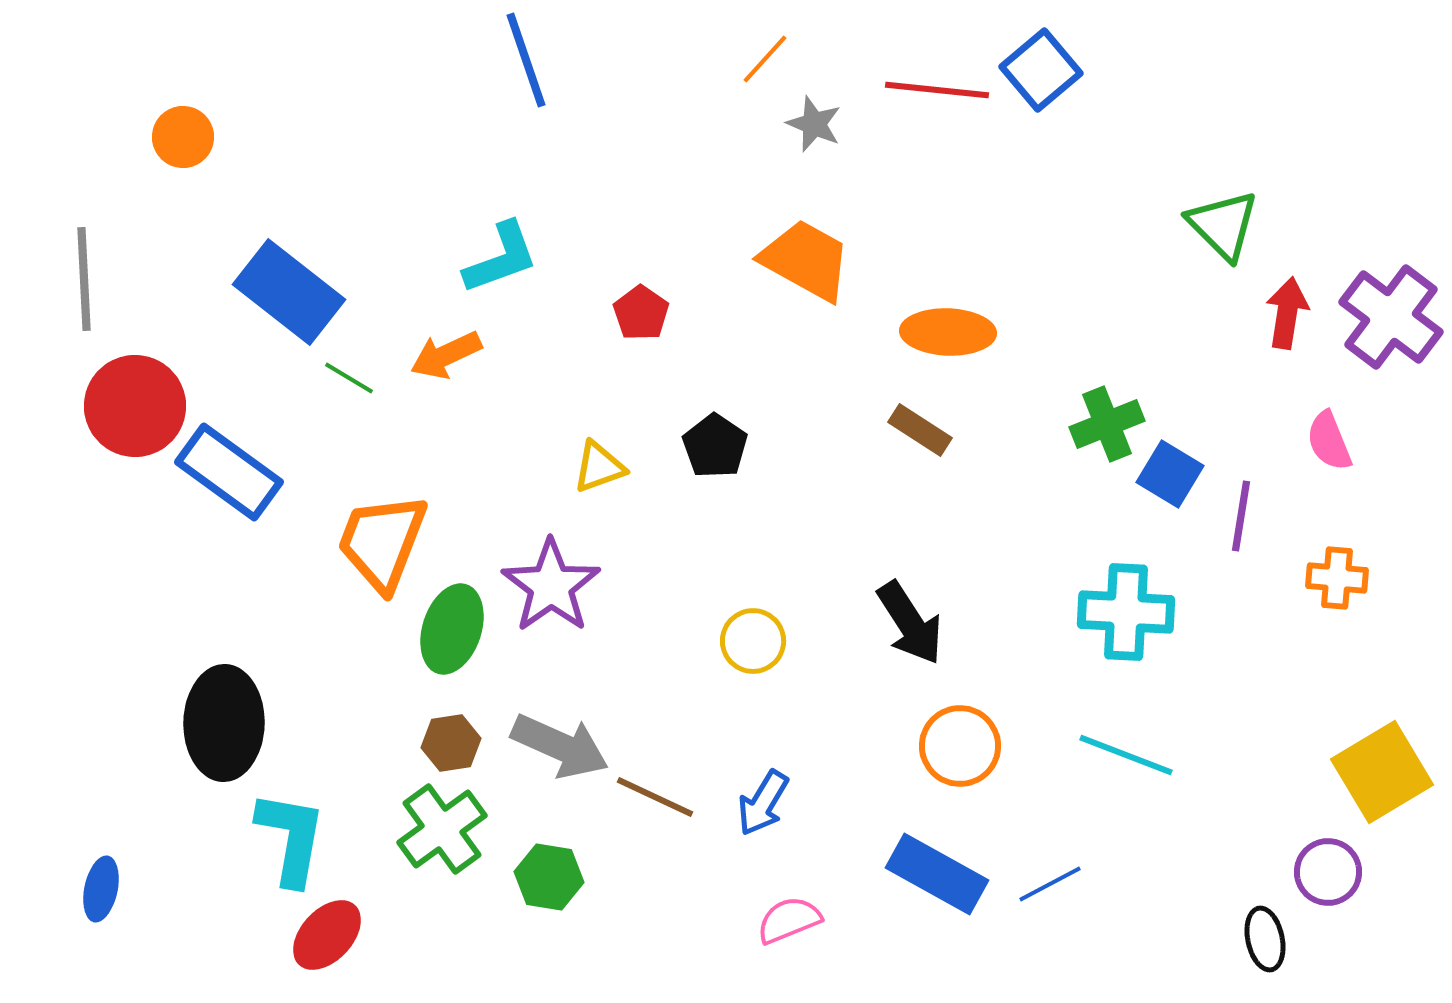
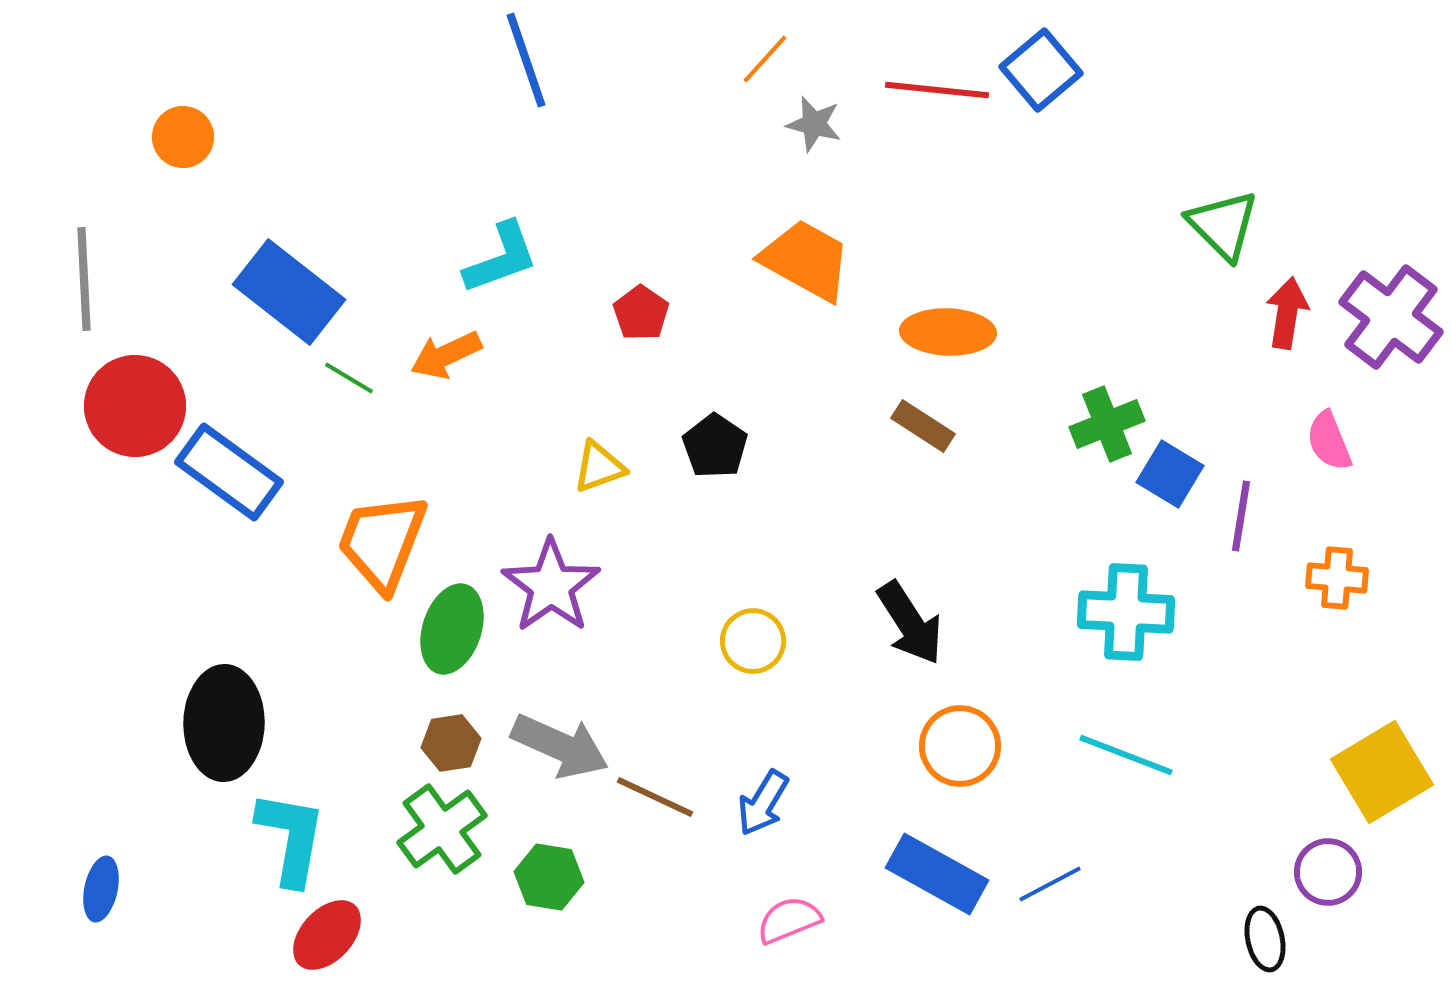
gray star at (814, 124): rotated 8 degrees counterclockwise
brown rectangle at (920, 430): moved 3 px right, 4 px up
